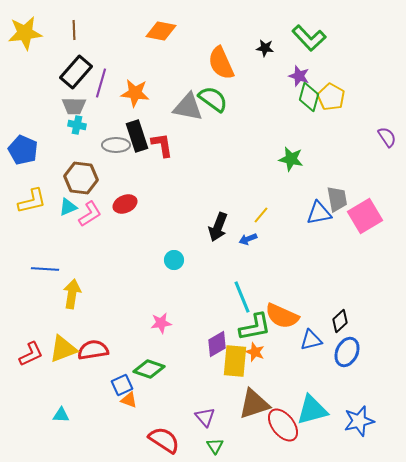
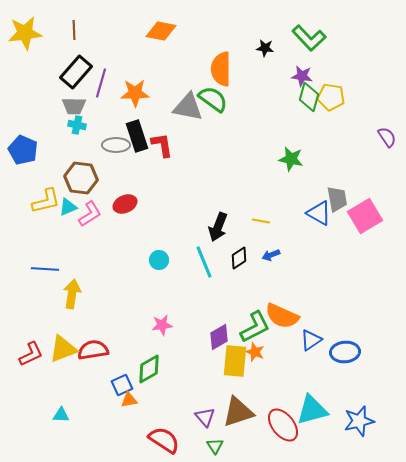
orange semicircle at (221, 63): moved 6 px down; rotated 24 degrees clockwise
purple star at (299, 76): moved 3 px right; rotated 10 degrees counterclockwise
orange star at (135, 93): rotated 8 degrees counterclockwise
yellow pentagon at (331, 97): rotated 20 degrees counterclockwise
yellow L-shape at (32, 201): moved 14 px right
blue triangle at (319, 213): rotated 40 degrees clockwise
yellow line at (261, 215): moved 6 px down; rotated 60 degrees clockwise
blue arrow at (248, 239): moved 23 px right, 16 px down
cyan circle at (174, 260): moved 15 px left
cyan line at (242, 297): moved 38 px left, 35 px up
black diamond at (340, 321): moved 101 px left, 63 px up; rotated 10 degrees clockwise
pink star at (161, 323): moved 1 px right, 2 px down
green L-shape at (255, 327): rotated 16 degrees counterclockwise
blue triangle at (311, 340): rotated 20 degrees counterclockwise
purple diamond at (217, 344): moved 2 px right, 7 px up
blue ellipse at (347, 352): moved 2 px left; rotated 60 degrees clockwise
green diamond at (149, 369): rotated 48 degrees counterclockwise
orange triangle at (129, 400): rotated 30 degrees counterclockwise
brown triangle at (254, 404): moved 16 px left, 8 px down
